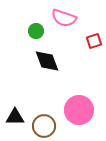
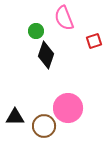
pink semicircle: rotated 50 degrees clockwise
black diamond: moved 1 px left, 6 px up; rotated 40 degrees clockwise
pink circle: moved 11 px left, 2 px up
